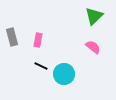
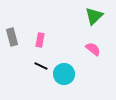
pink rectangle: moved 2 px right
pink semicircle: moved 2 px down
